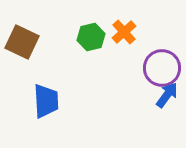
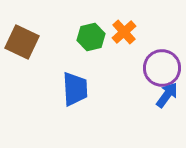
blue trapezoid: moved 29 px right, 12 px up
